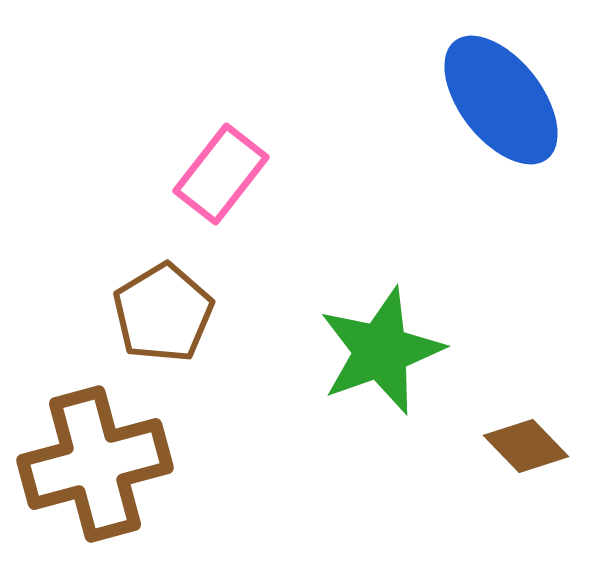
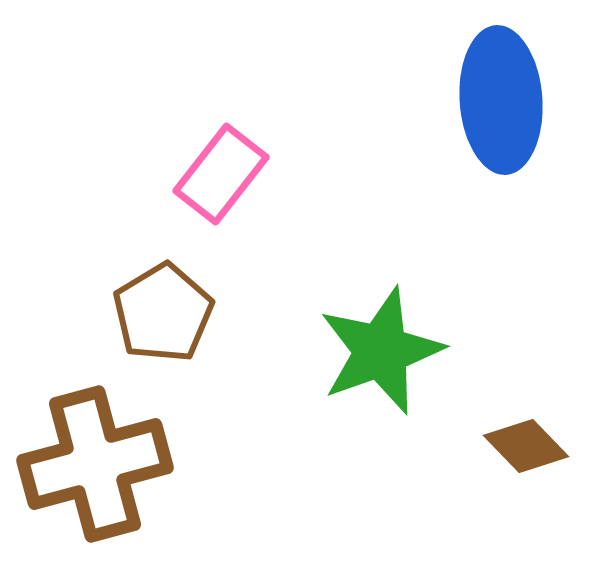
blue ellipse: rotated 34 degrees clockwise
